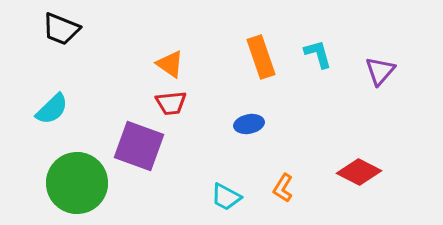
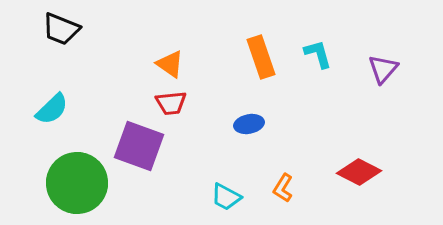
purple triangle: moved 3 px right, 2 px up
